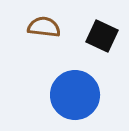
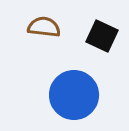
blue circle: moved 1 px left
